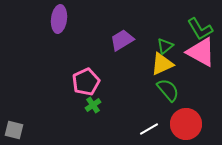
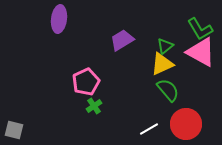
green cross: moved 1 px right, 1 px down
